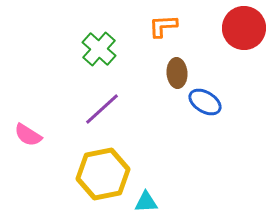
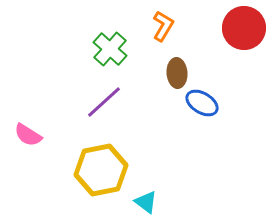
orange L-shape: rotated 124 degrees clockwise
green cross: moved 11 px right
blue ellipse: moved 3 px left, 1 px down
purple line: moved 2 px right, 7 px up
yellow hexagon: moved 2 px left, 4 px up
cyan triangle: rotated 40 degrees clockwise
